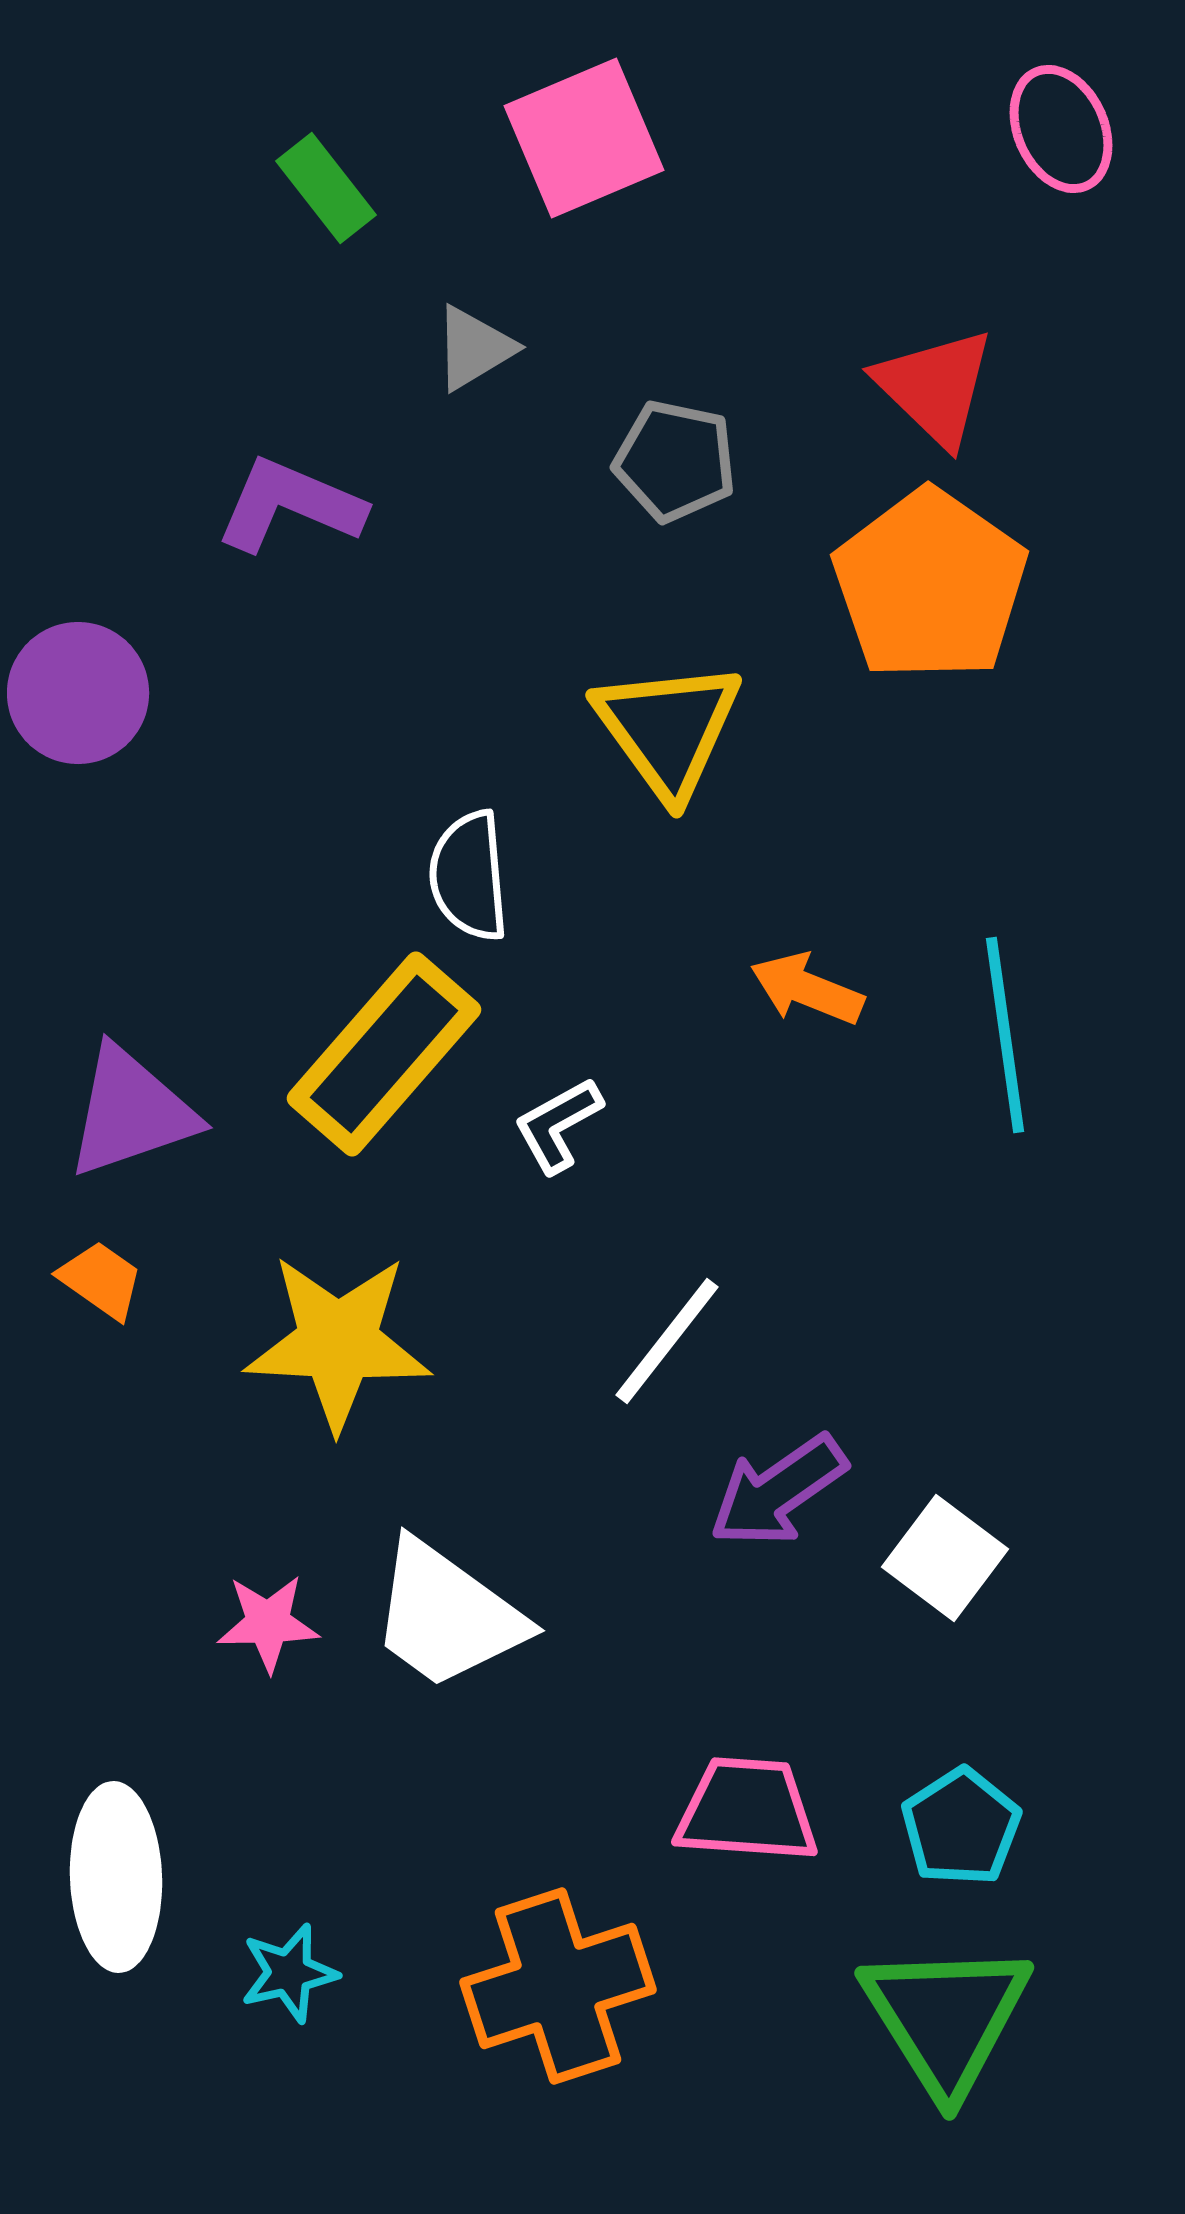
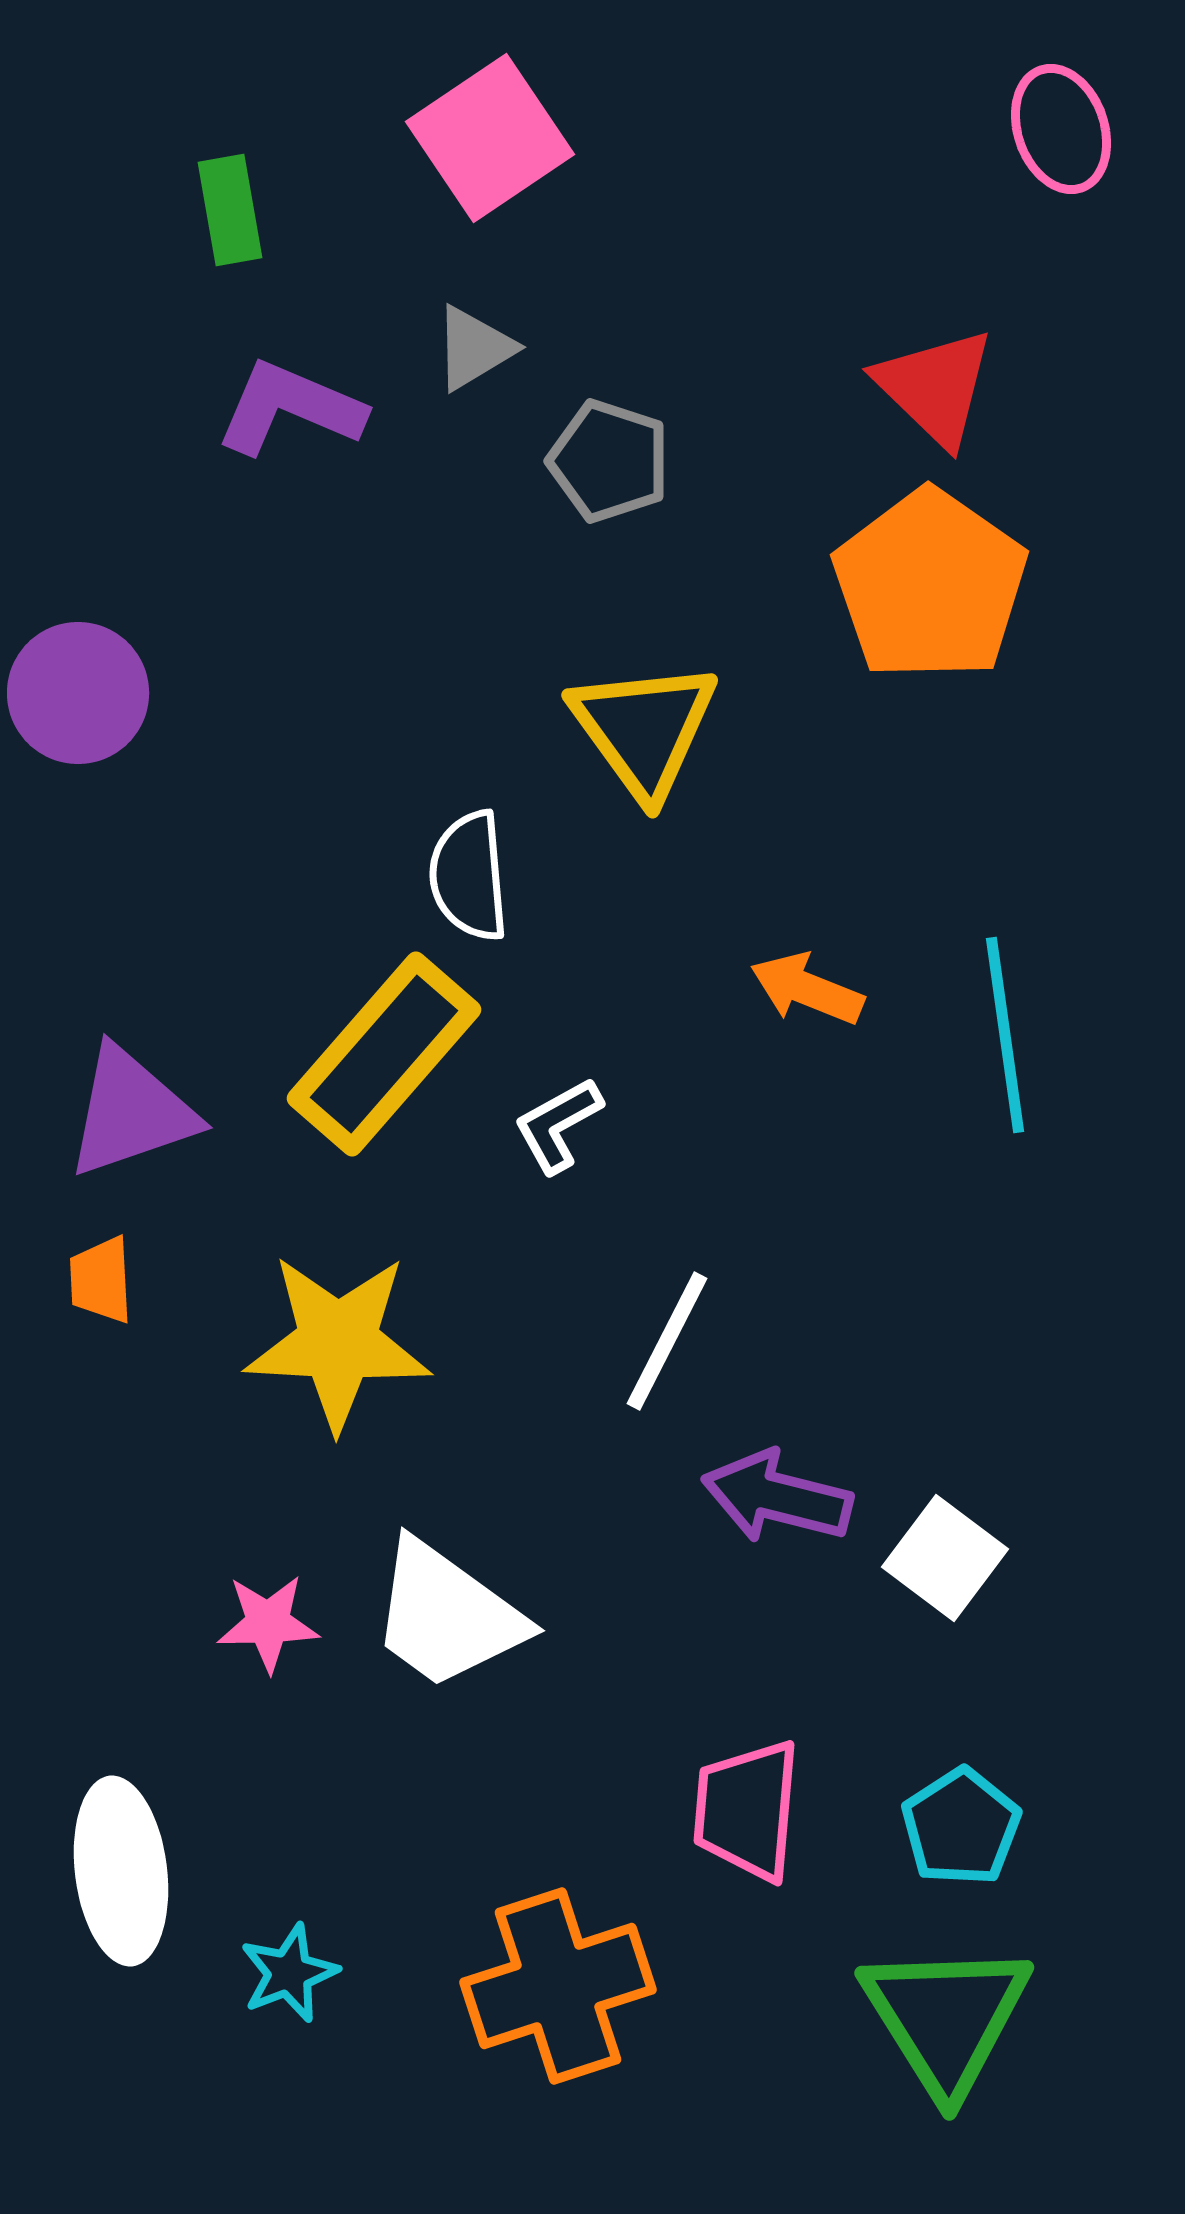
pink ellipse: rotated 5 degrees clockwise
pink square: moved 94 px left; rotated 11 degrees counterclockwise
green rectangle: moved 96 px left, 22 px down; rotated 28 degrees clockwise
gray pentagon: moved 66 px left; rotated 6 degrees clockwise
purple L-shape: moved 97 px up
yellow triangle: moved 24 px left
orange trapezoid: rotated 128 degrees counterclockwise
white line: rotated 11 degrees counterclockwise
purple arrow: moved 1 px left, 6 px down; rotated 49 degrees clockwise
pink trapezoid: rotated 89 degrees counterclockwise
white ellipse: moved 5 px right, 6 px up; rotated 5 degrees counterclockwise
cyan star: rotated 8 degrees counterclockwise
